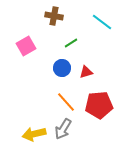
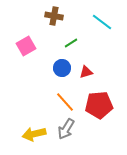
orange line: moved 1 px left
gray arrow: moved 3 px right
